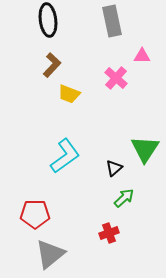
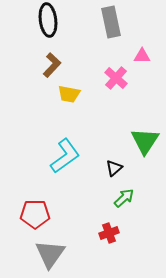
gray rectangle: moved 1 px left, 1 px down
yellow trapezoid: rotated 10 degrees counterclockwise
green triangle: moved 8 px up
gray triangle: rotated 16 degrees counterclockwise
